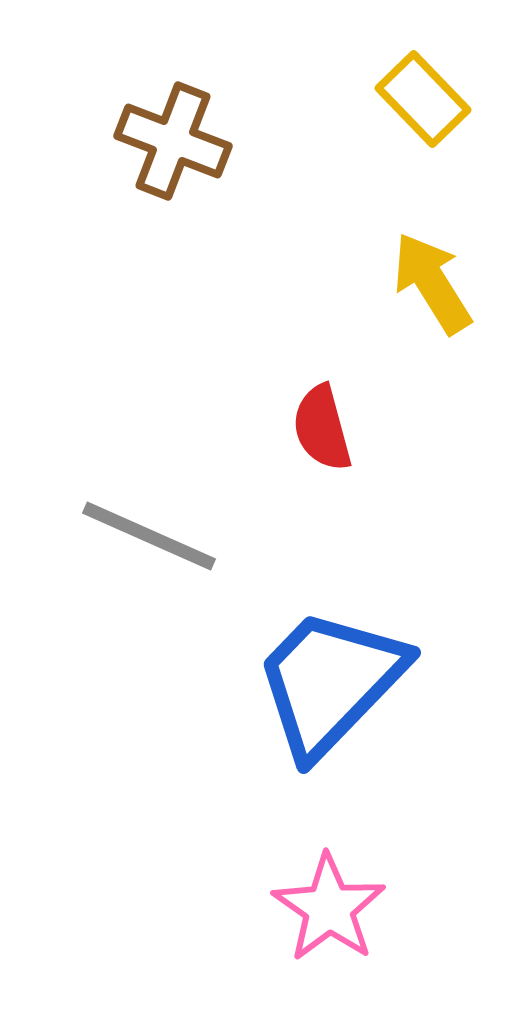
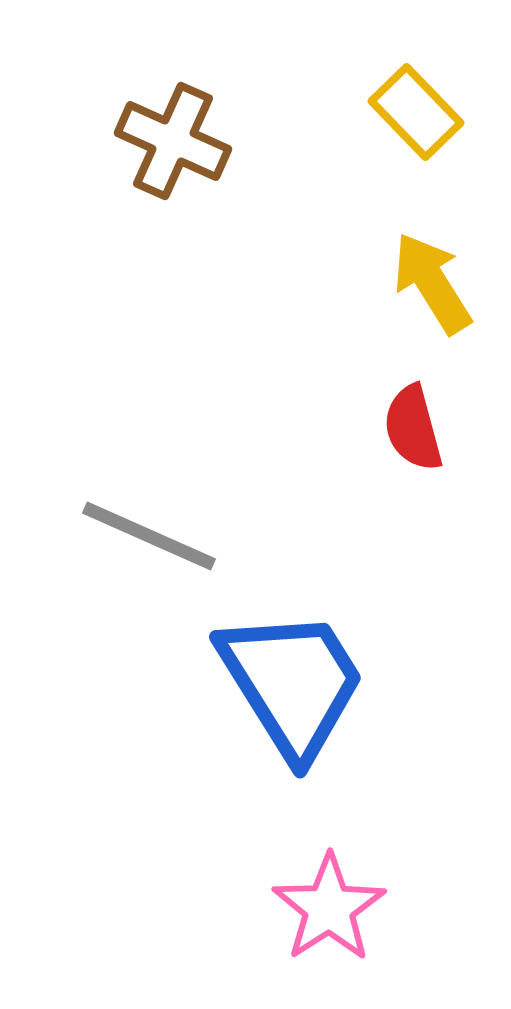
yellow rectangle: moved 7 px left, 13 px down
brown cross: rotated 3 degrees clockwise
red semicircle: moved 91 px right
blue trapezoid: moved 38 px left, 1 px down; rotated 104 degrees clockwise
pink star: rotated 4 degrees clockwise
